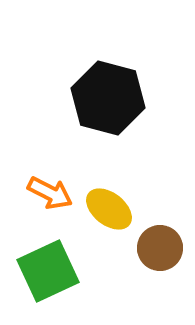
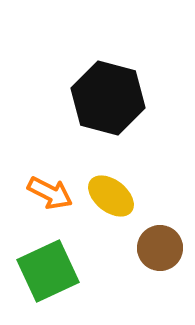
yellow ellipse: moved 2 px right, 13 px up
